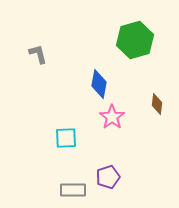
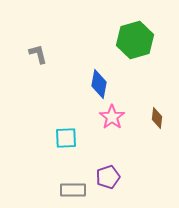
brown diamond: moved 14 px down
